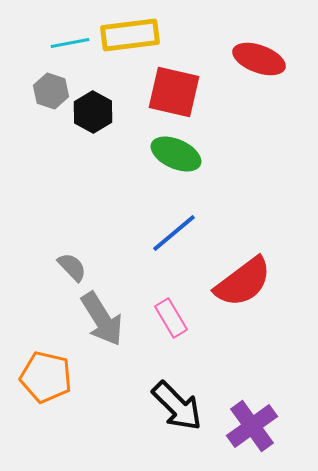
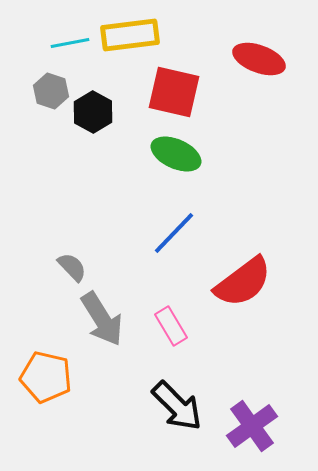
blue line: rotated 6 degrees counterclockwise
pink rectangle: moved 8 px down
